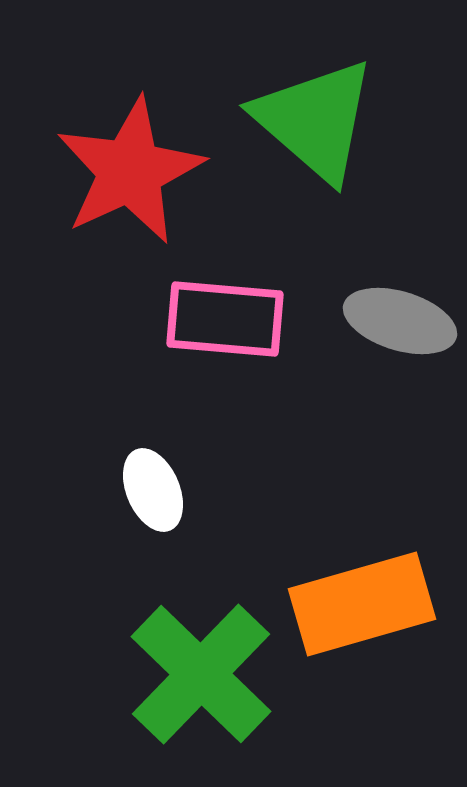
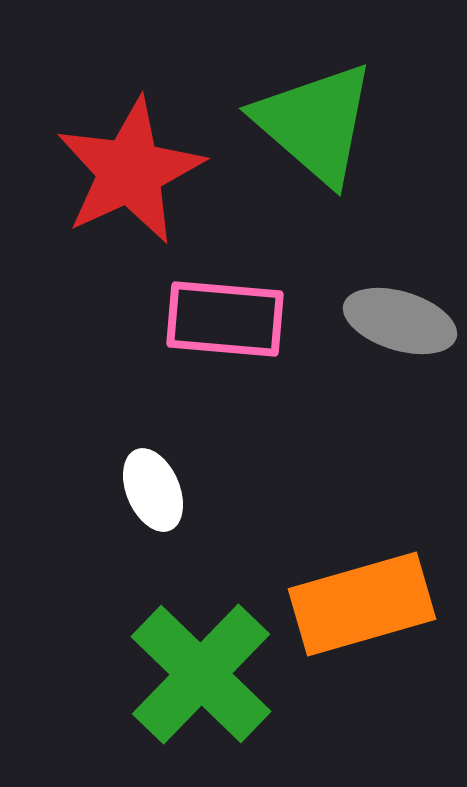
green triangle: moved 3 px down
